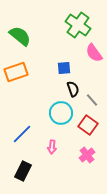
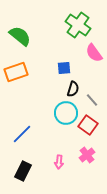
black semicircle: rotated 35 degrees clockwise
cyan circle: moved 5 px right
pink arrow: moved 7 px right, 15 px down
